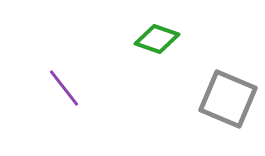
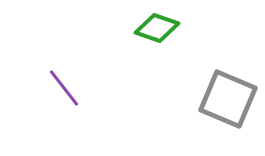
green diamond: moved 11 px up
